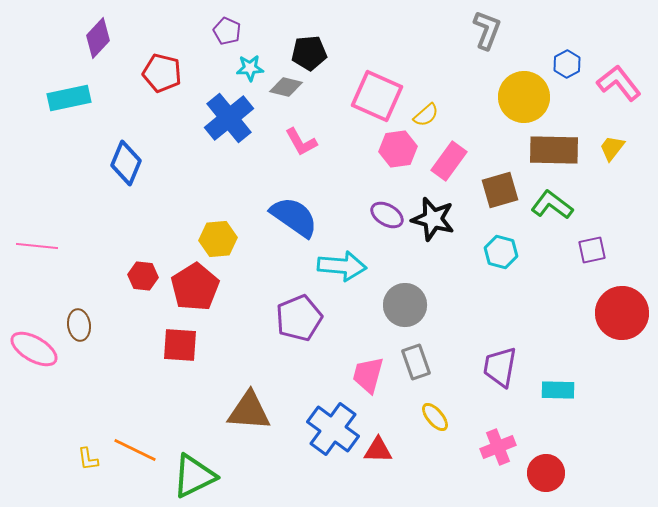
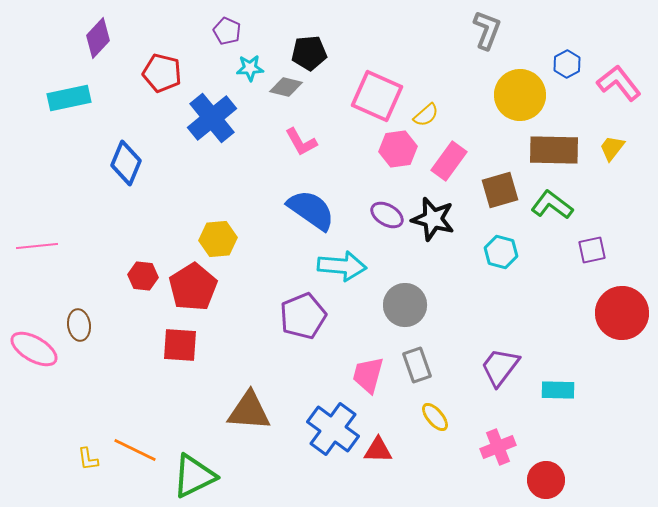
yellow circle at (524, 97): moved 4 px left, 2 px up
blue cross at (229, 118): moved 17 px left
blue semicircle at (294, 217): moved 17 px right, 7 px up
pink line at (37, 246): rotated 12 degrees counterclockwise
red pentagon at (195, 287): moved 2 px left
purple pentagon at (299, 318): moved 4 px right, 2 px up
gray rectangle at (416, 362): moved 1 px right, 3 px down
purple trapezoid at (500, 367): rotated 27 degrees clockwise
red circle at (546, 473): moved 7 px down
